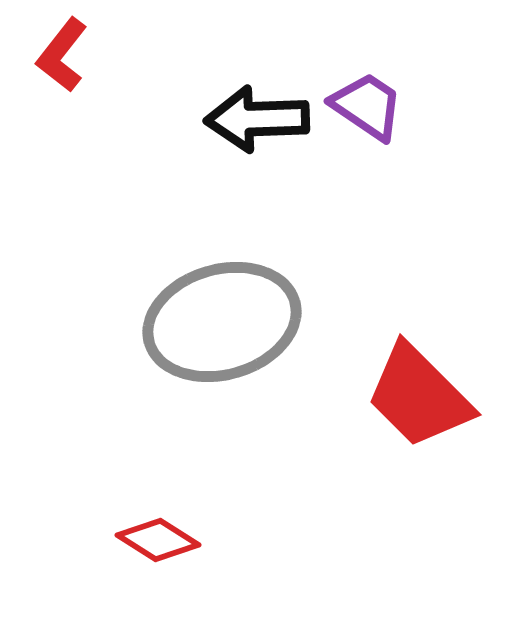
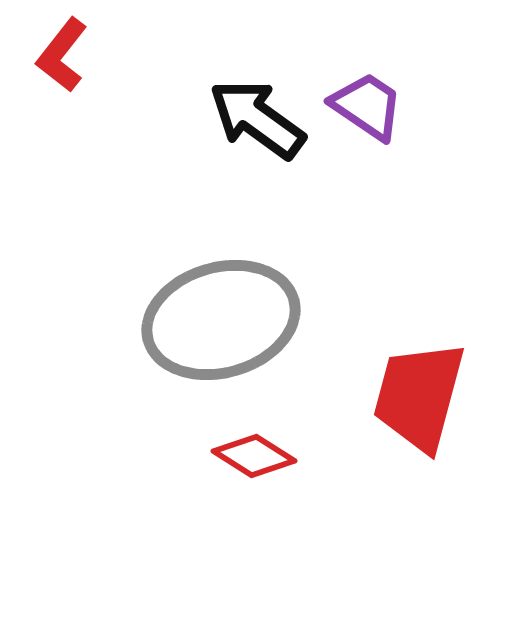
black arrow: rotated 38 degrees clockwise
gray ellipse: moved 1 px left, 2 px up
red trapezoid: rotated 60 degrees clockwise
red diamond: moved 96 px right, 84 px up
